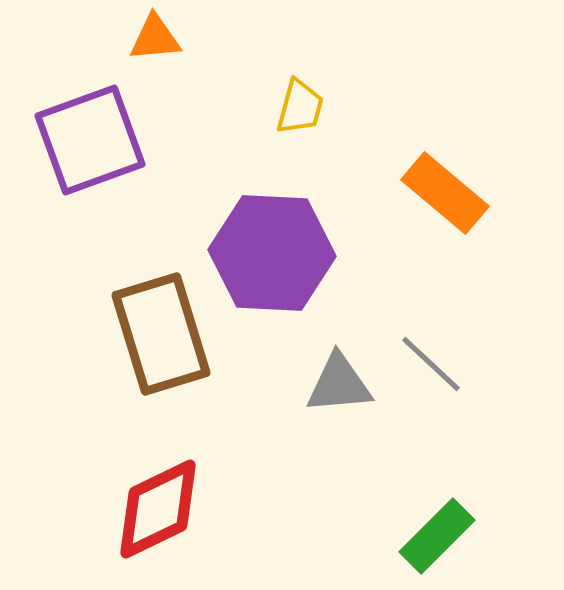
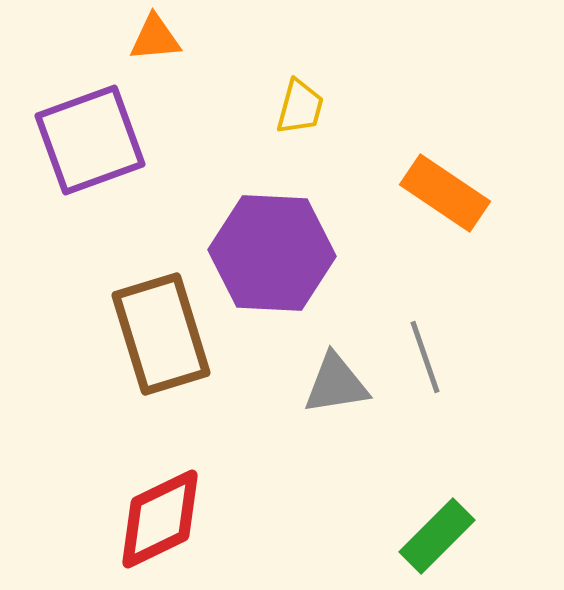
orange rectangle: rotated 6 degrees counterclockwise
gray line: moved 6 px left, 7 px up; rotated 28 degrees clockwise
gray triangle: moved 3 px left; rotated 4 degrees counterclockwise
red diamond: moved 2 px right, 10 px down
